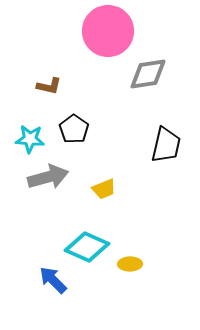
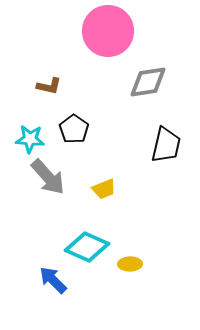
gray diamond: moved 8 px down
gray arrow: rotated 63 degrees clockwise
